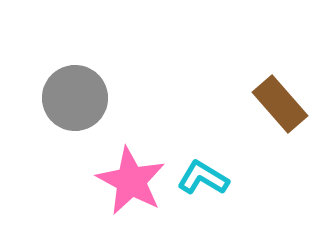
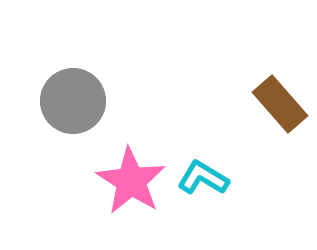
gray circle: moved 2 px left, 3 px down
pink star: rotated 4 degrees clockwise
